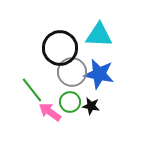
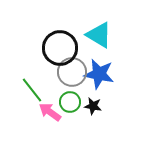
cyan triangle: rotated 28 degrees clockwise
black star: moved 2 px right
